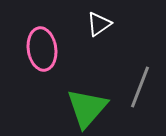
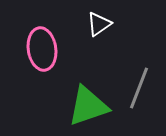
gray line: moved 1 px left, 1 px down
green triangle: moved 1 px right, 2 px up; rotated 30 degrees clockwise
